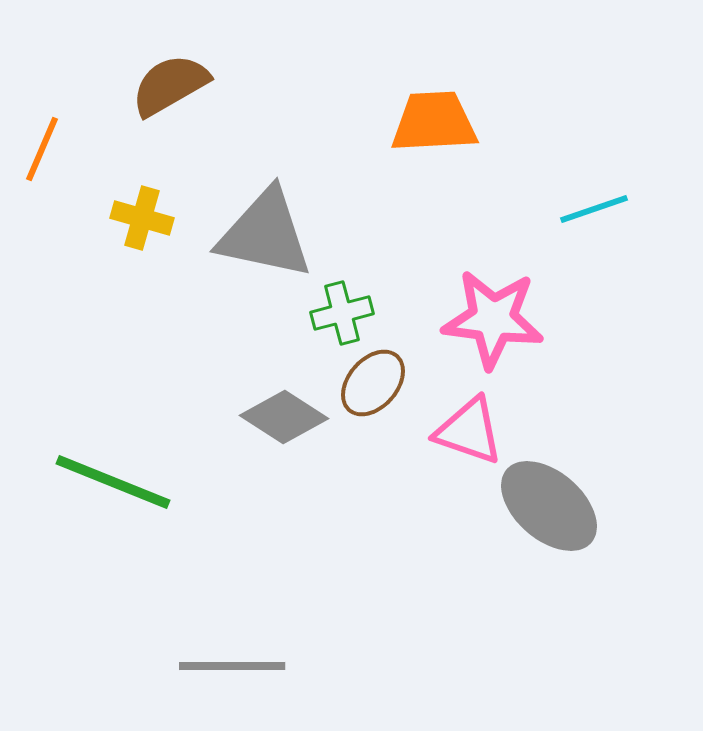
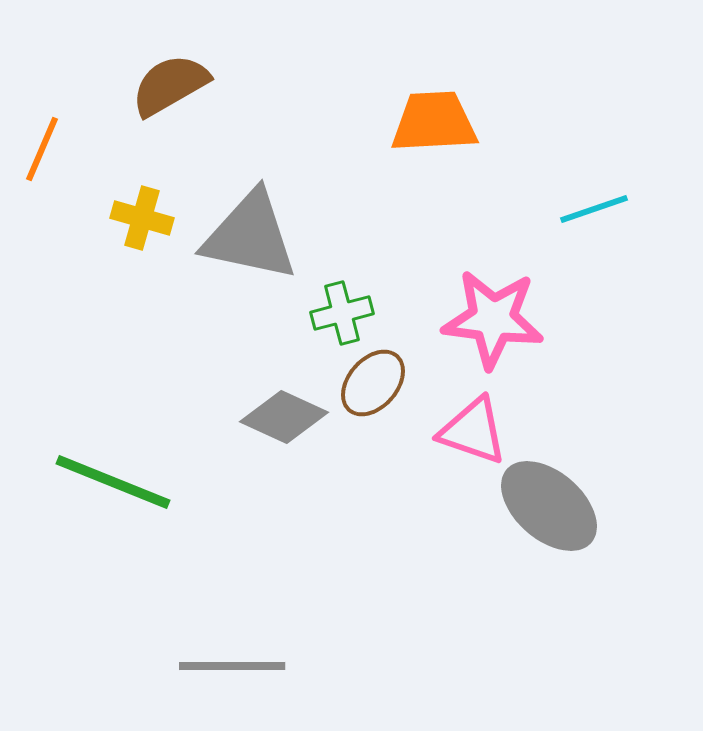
gray triangle: moved 15 px left, 2 px down
gray diamond: rotated 8 degrees counterclockwise
pink triangle: moved 4 px right
